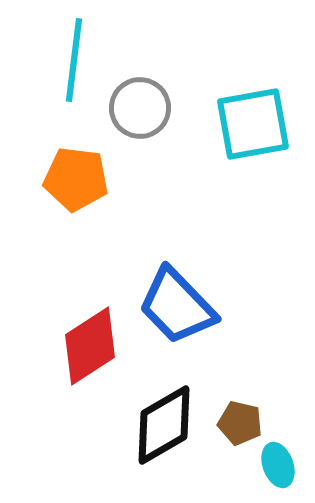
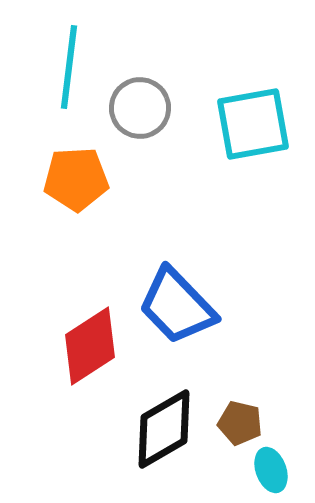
cyan line: moved 5 px left, 7 px down
orange pentagon: rotated 10 degrees counterclockwise
black diamond: moved 4 px down
cyan ellipse: moved 7 px left, 5 px down
